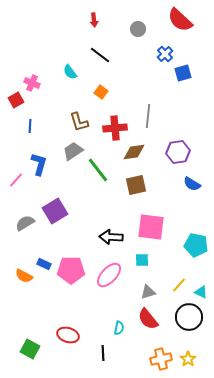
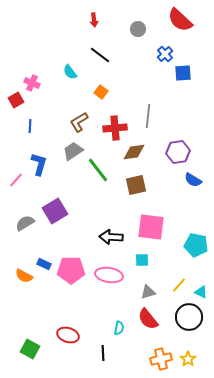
blue square at (183, 73): rotated 12 degrees clockwise
brown L-shape at (79, 122): rotated 75 degrees clockwise
blue semicircle at (192, 184): moved 1 px right, 4 px up
pink ellipse at (109, 275): rotated 56 degrees clockwise
